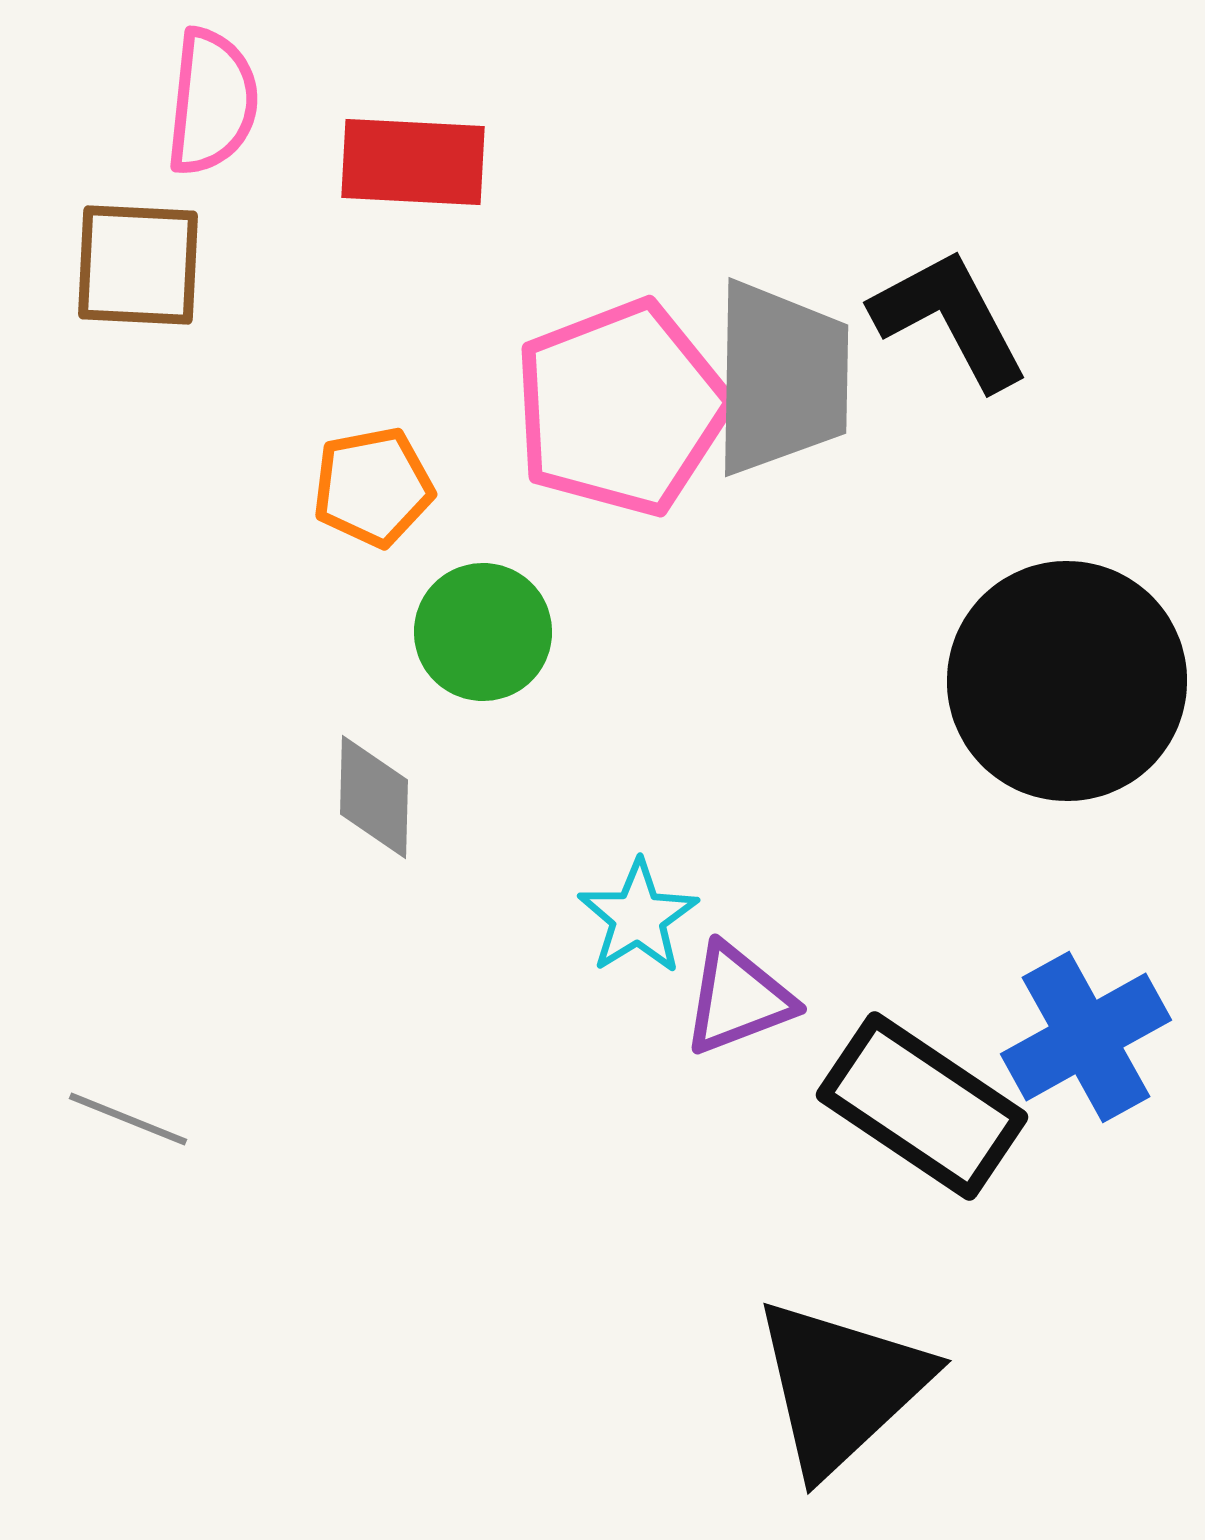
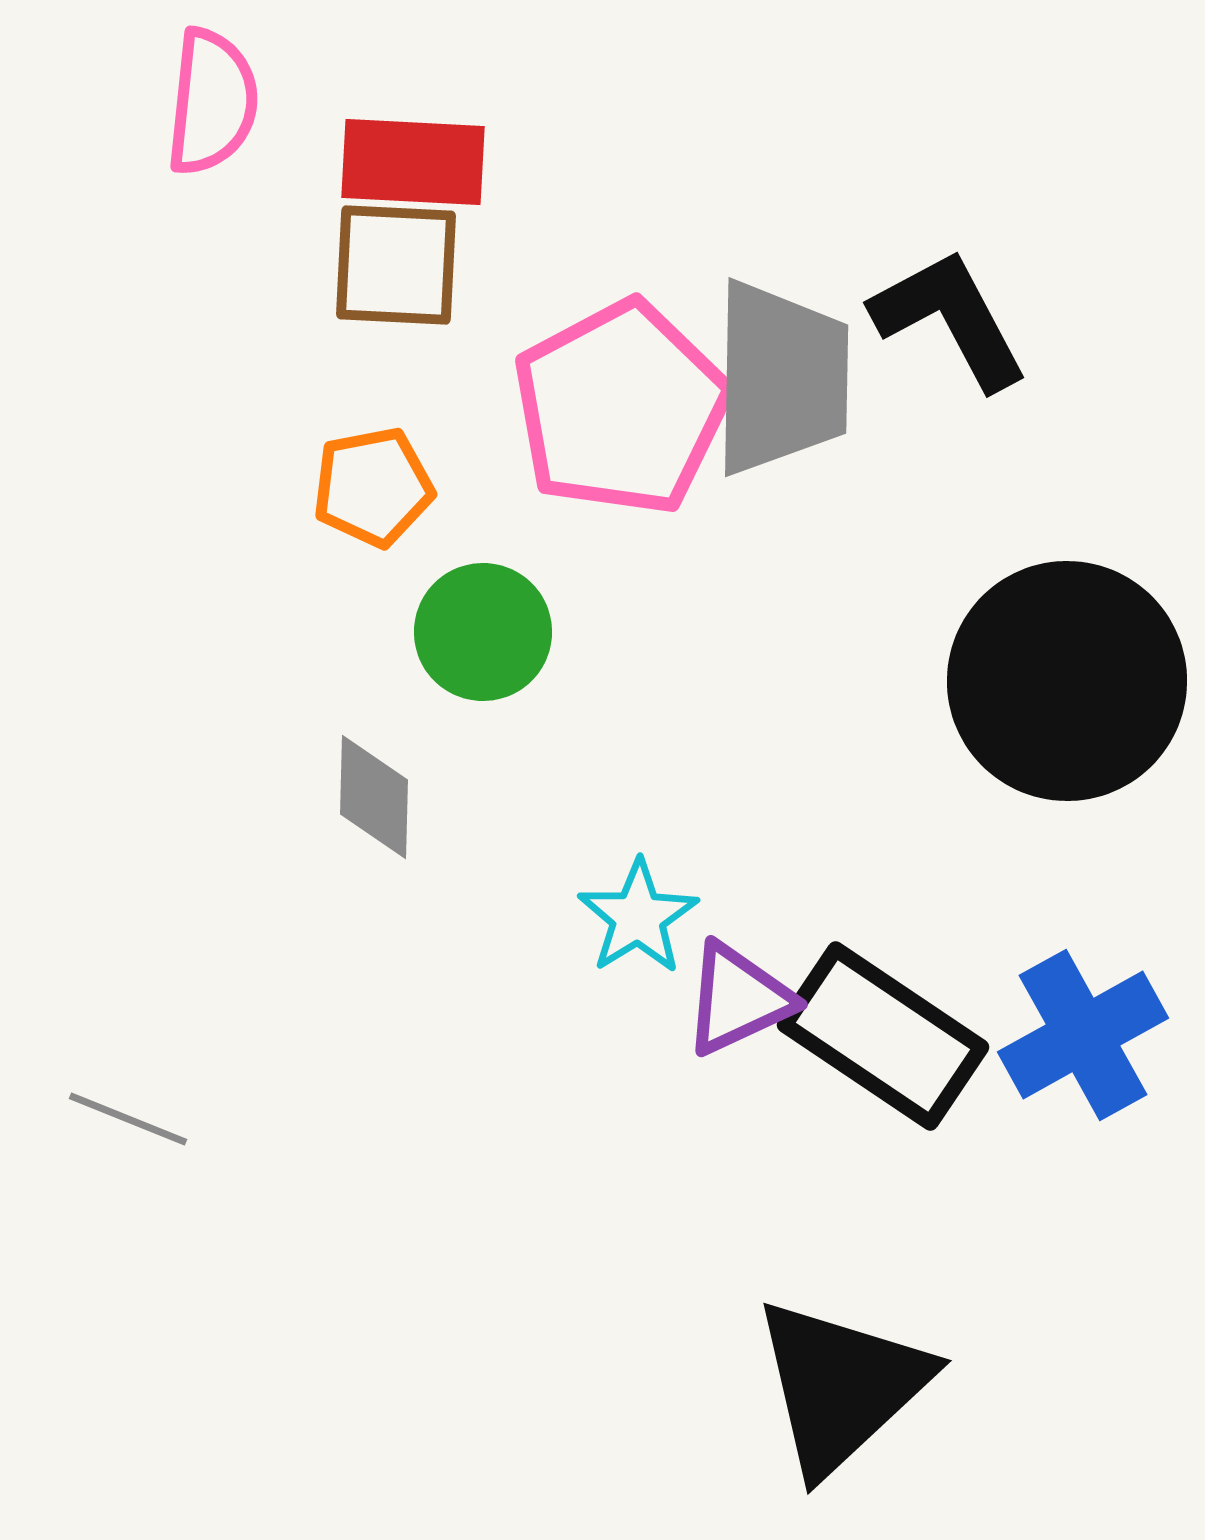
brown square: moved 258 px right
pink pentagon: rotated 7 degrees counterclockwise
purple triangle: rotated 4 degrees counterclockwise
blue cross: moved 3 px left, 2 px up
black rectangle: moved 39 px left, 70 px up
